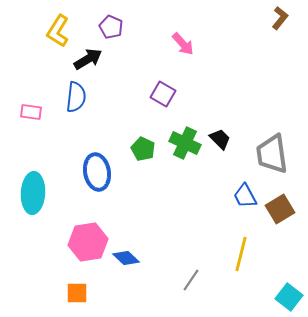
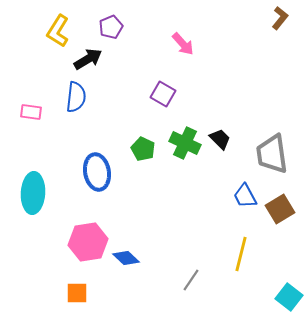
purple pentagon: rotated 25 degrees clockwise
